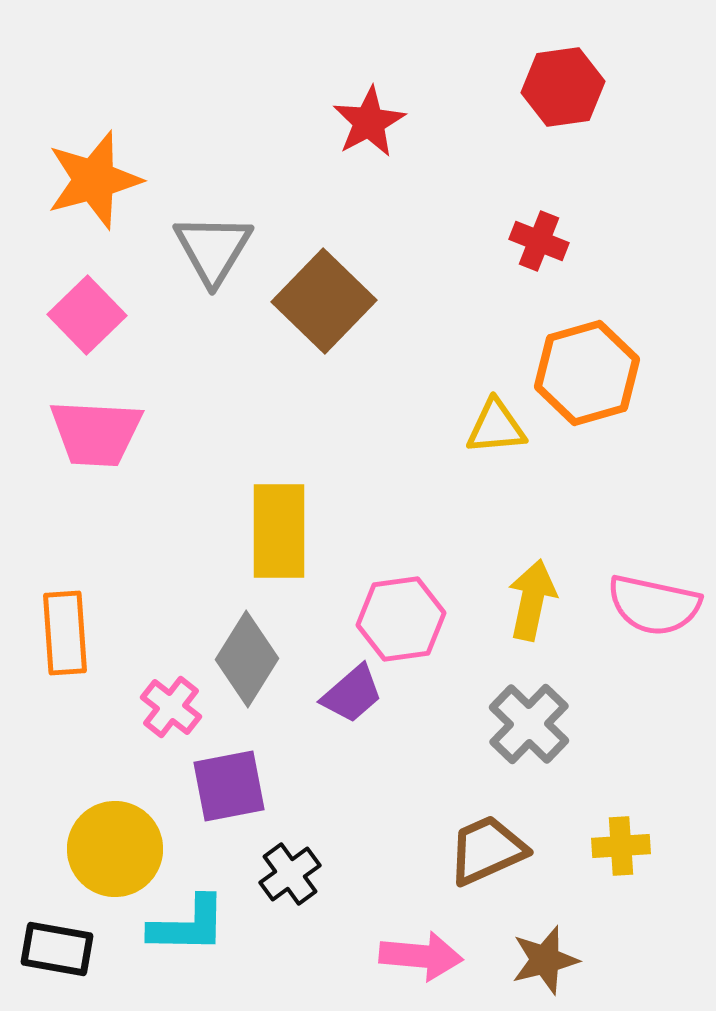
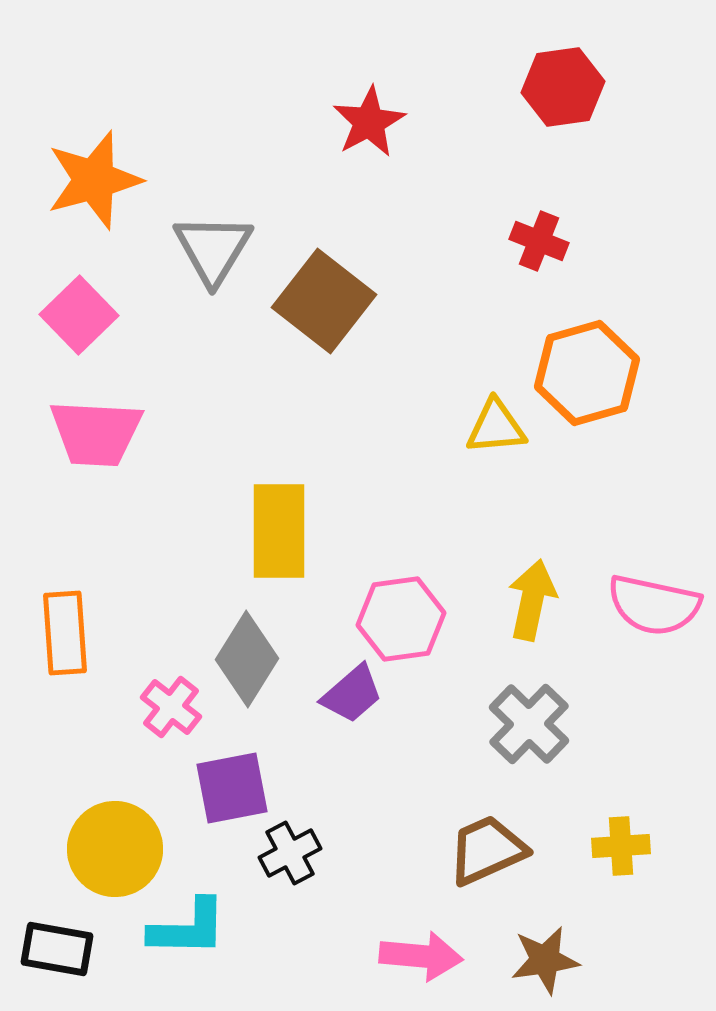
brown square: rotated 6 degrees counterclockwise
pink square: moved 8 px left
purple square: moved 3 px right, 2 px down
black cross: moved 21 px up; rotated 8 degrees clockwise
cyan L-shape: moved 3 px down
brown star: rotated 6 degrees clockwise
